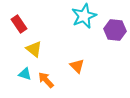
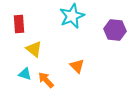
cyan star: moved 12 px left
red rectangle: rotated 30 degrees clockwise
